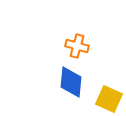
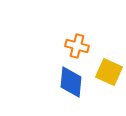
yellow square: moved 27 px up
